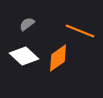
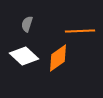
gray semicircle: rotated 35 degrees counterclockwise
orange line: rotated 24 degrees counterclockwise
